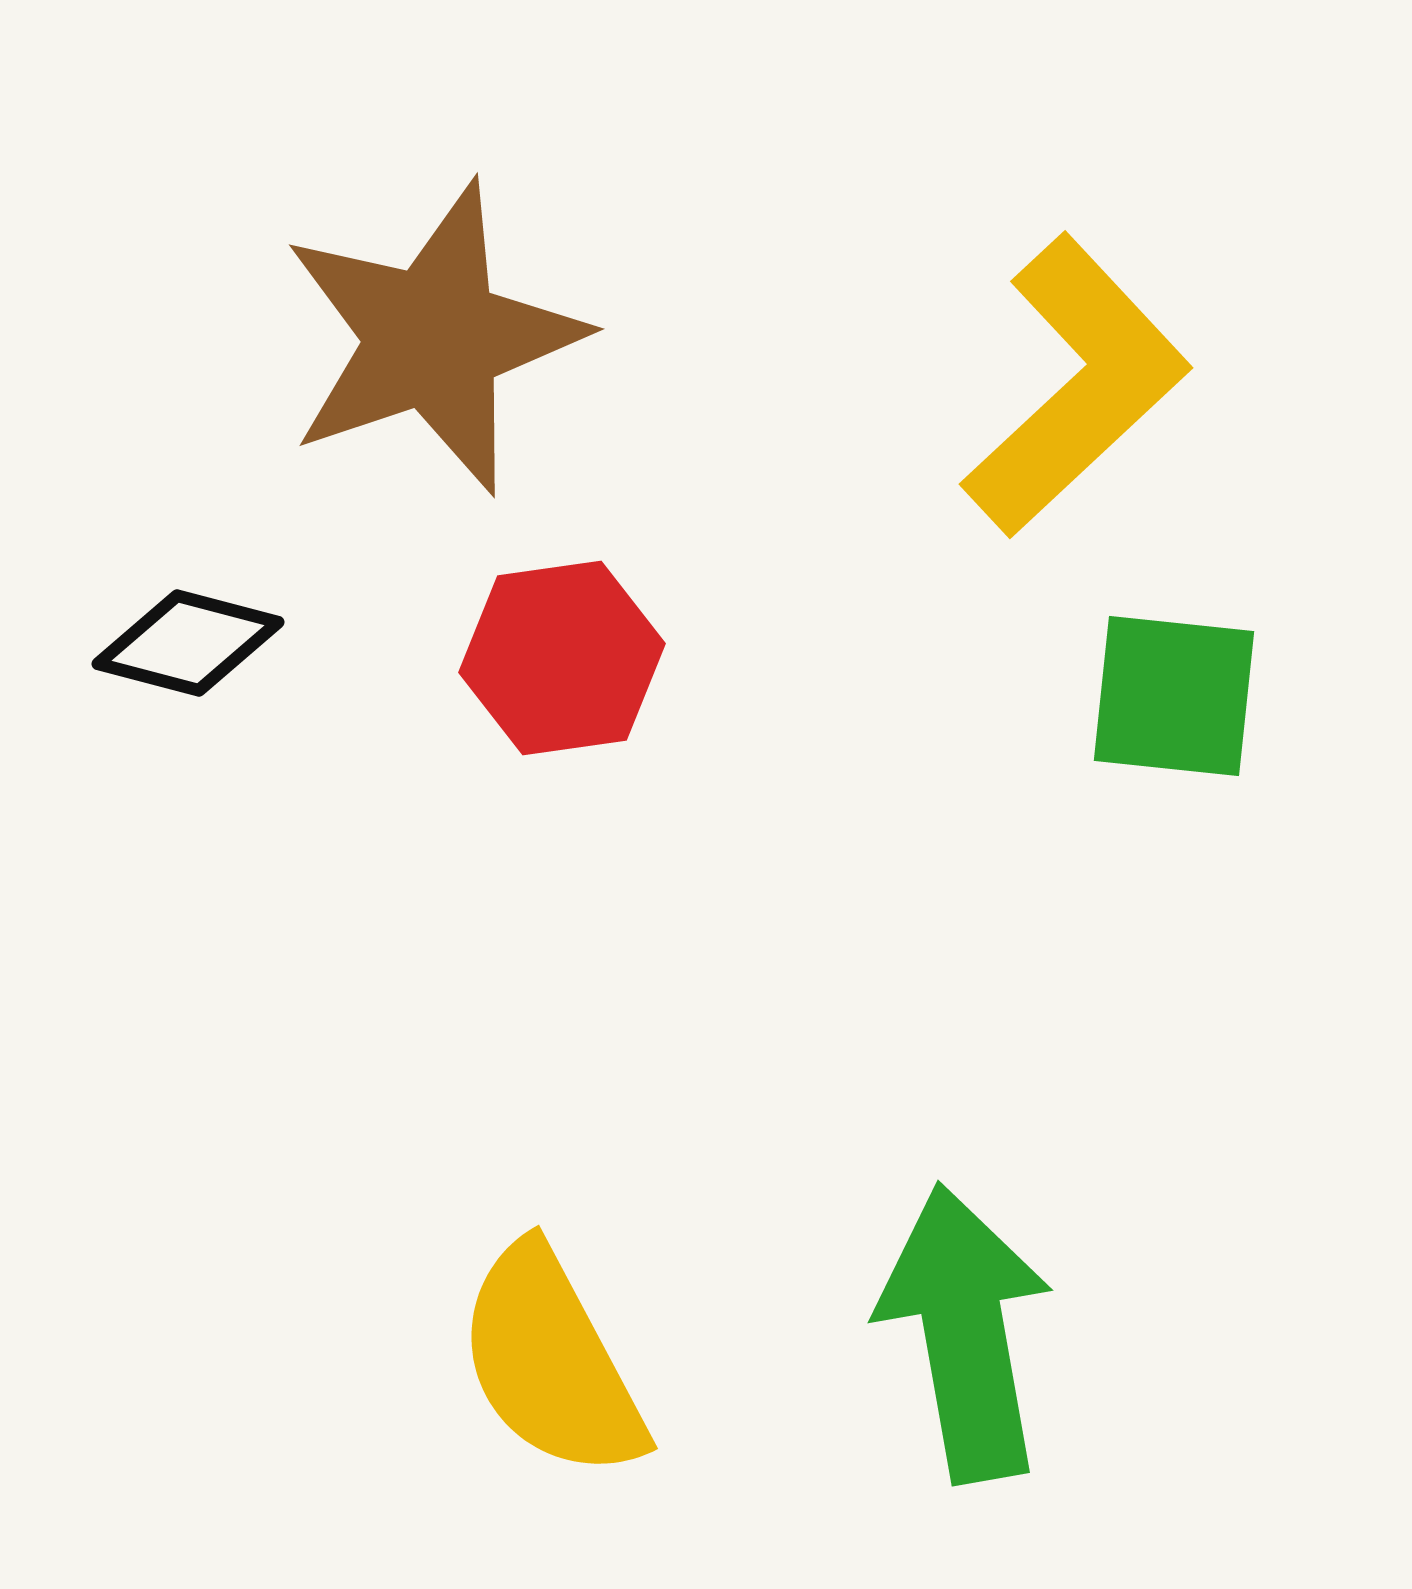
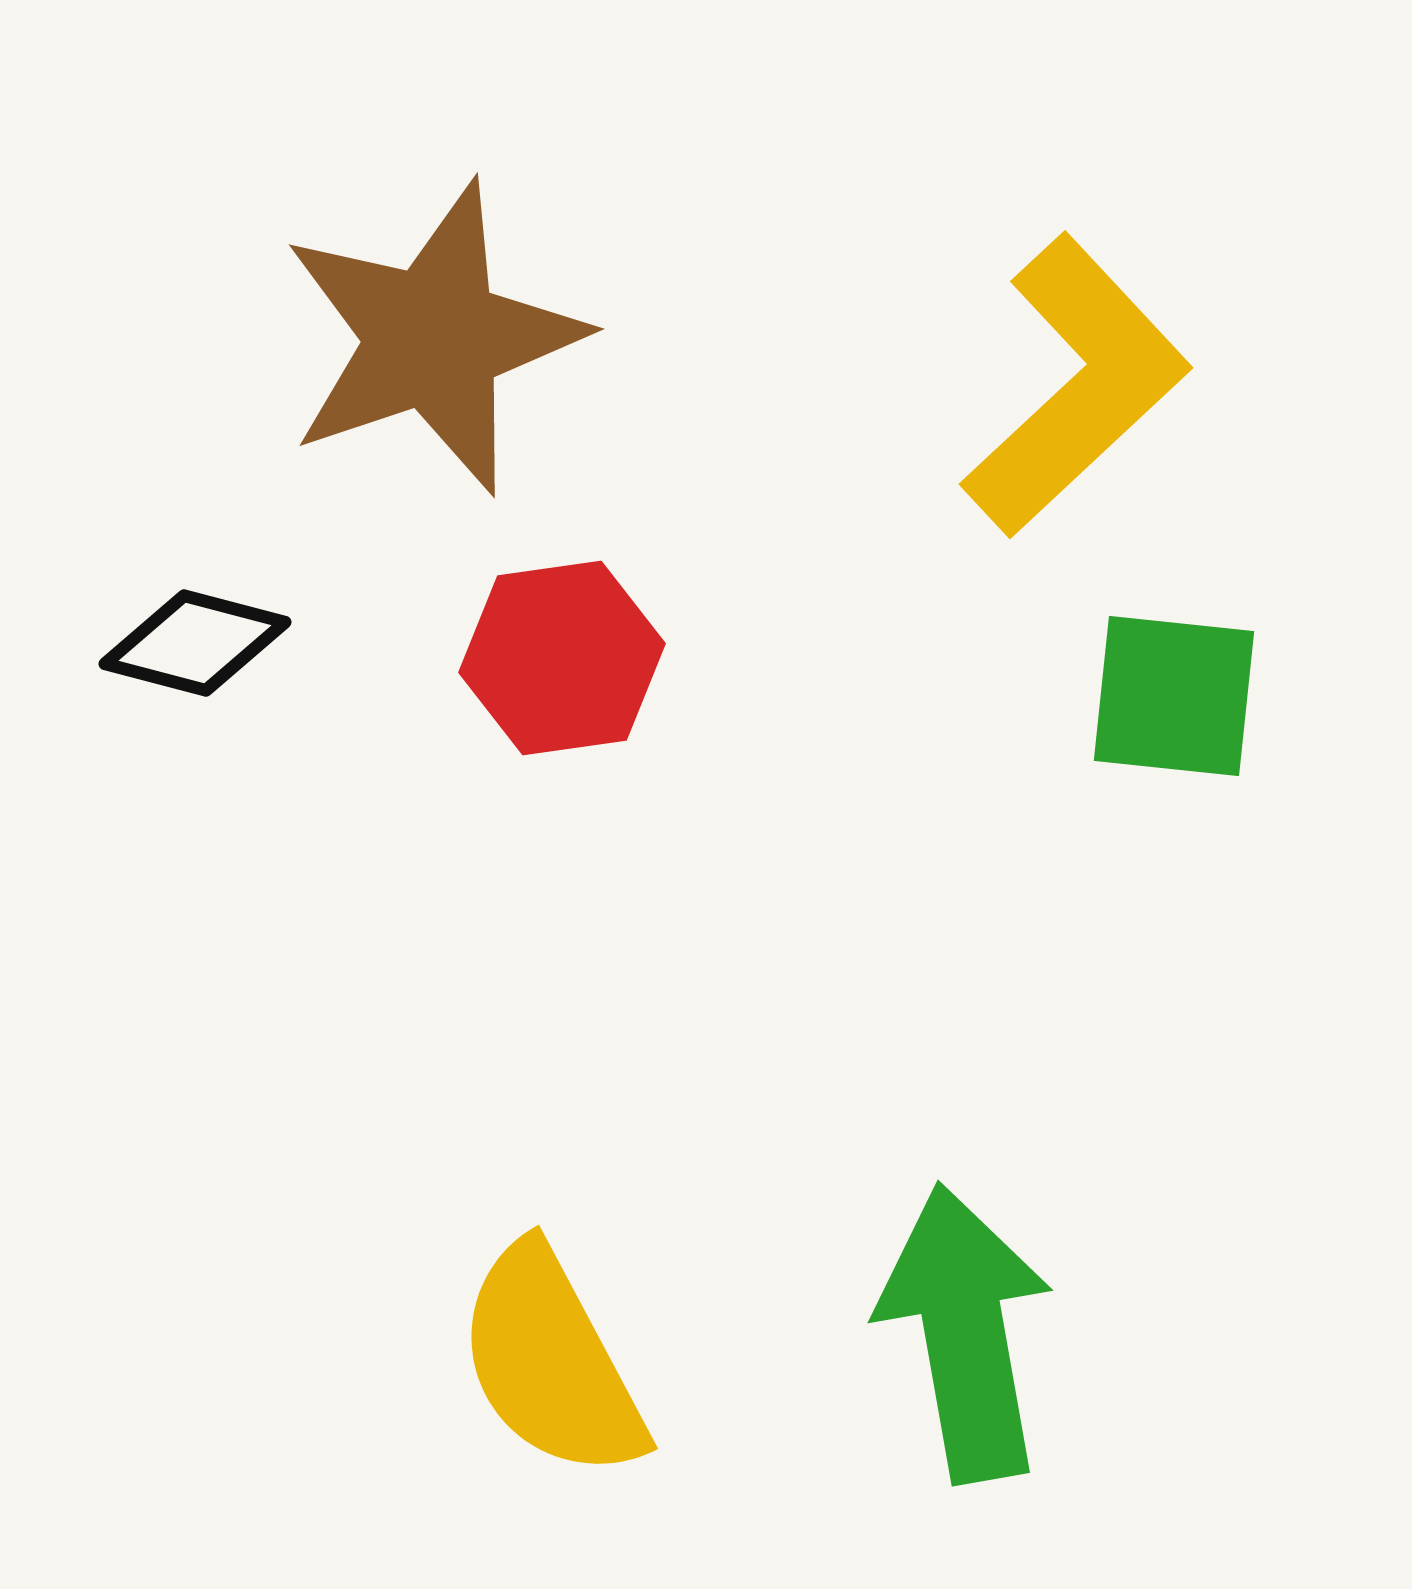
black diamond: moved 7 px right
